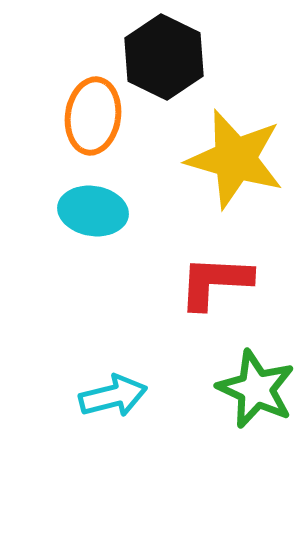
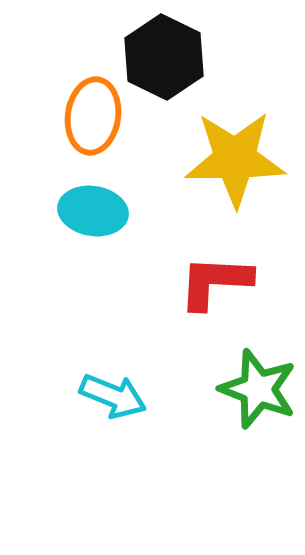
yellow star: rotated 16 degrees counterclockwise
green star: moved 2 px right; rotated 4 degrees counterclockwise
cyan arrow: rotated 36 degrees clockwise
